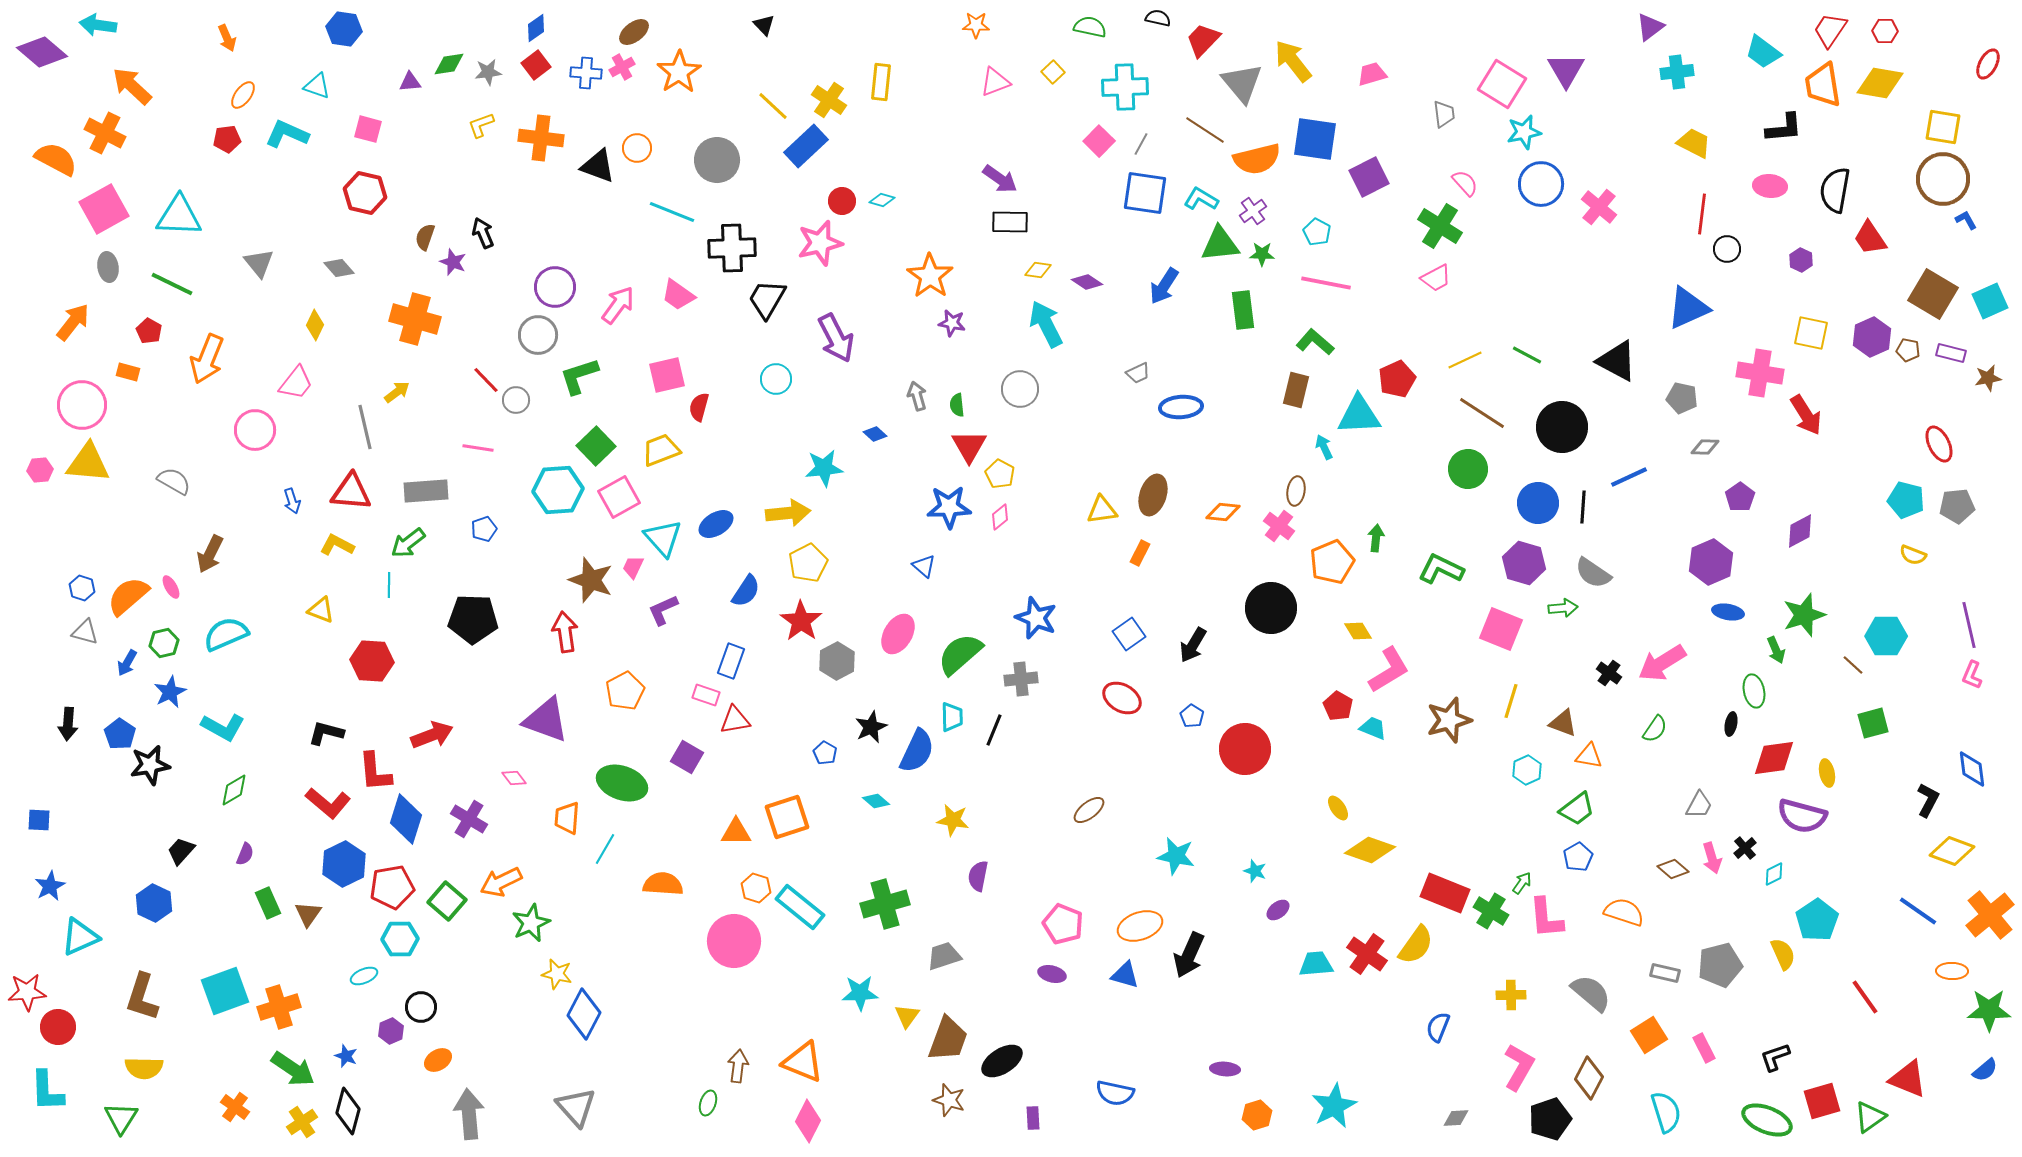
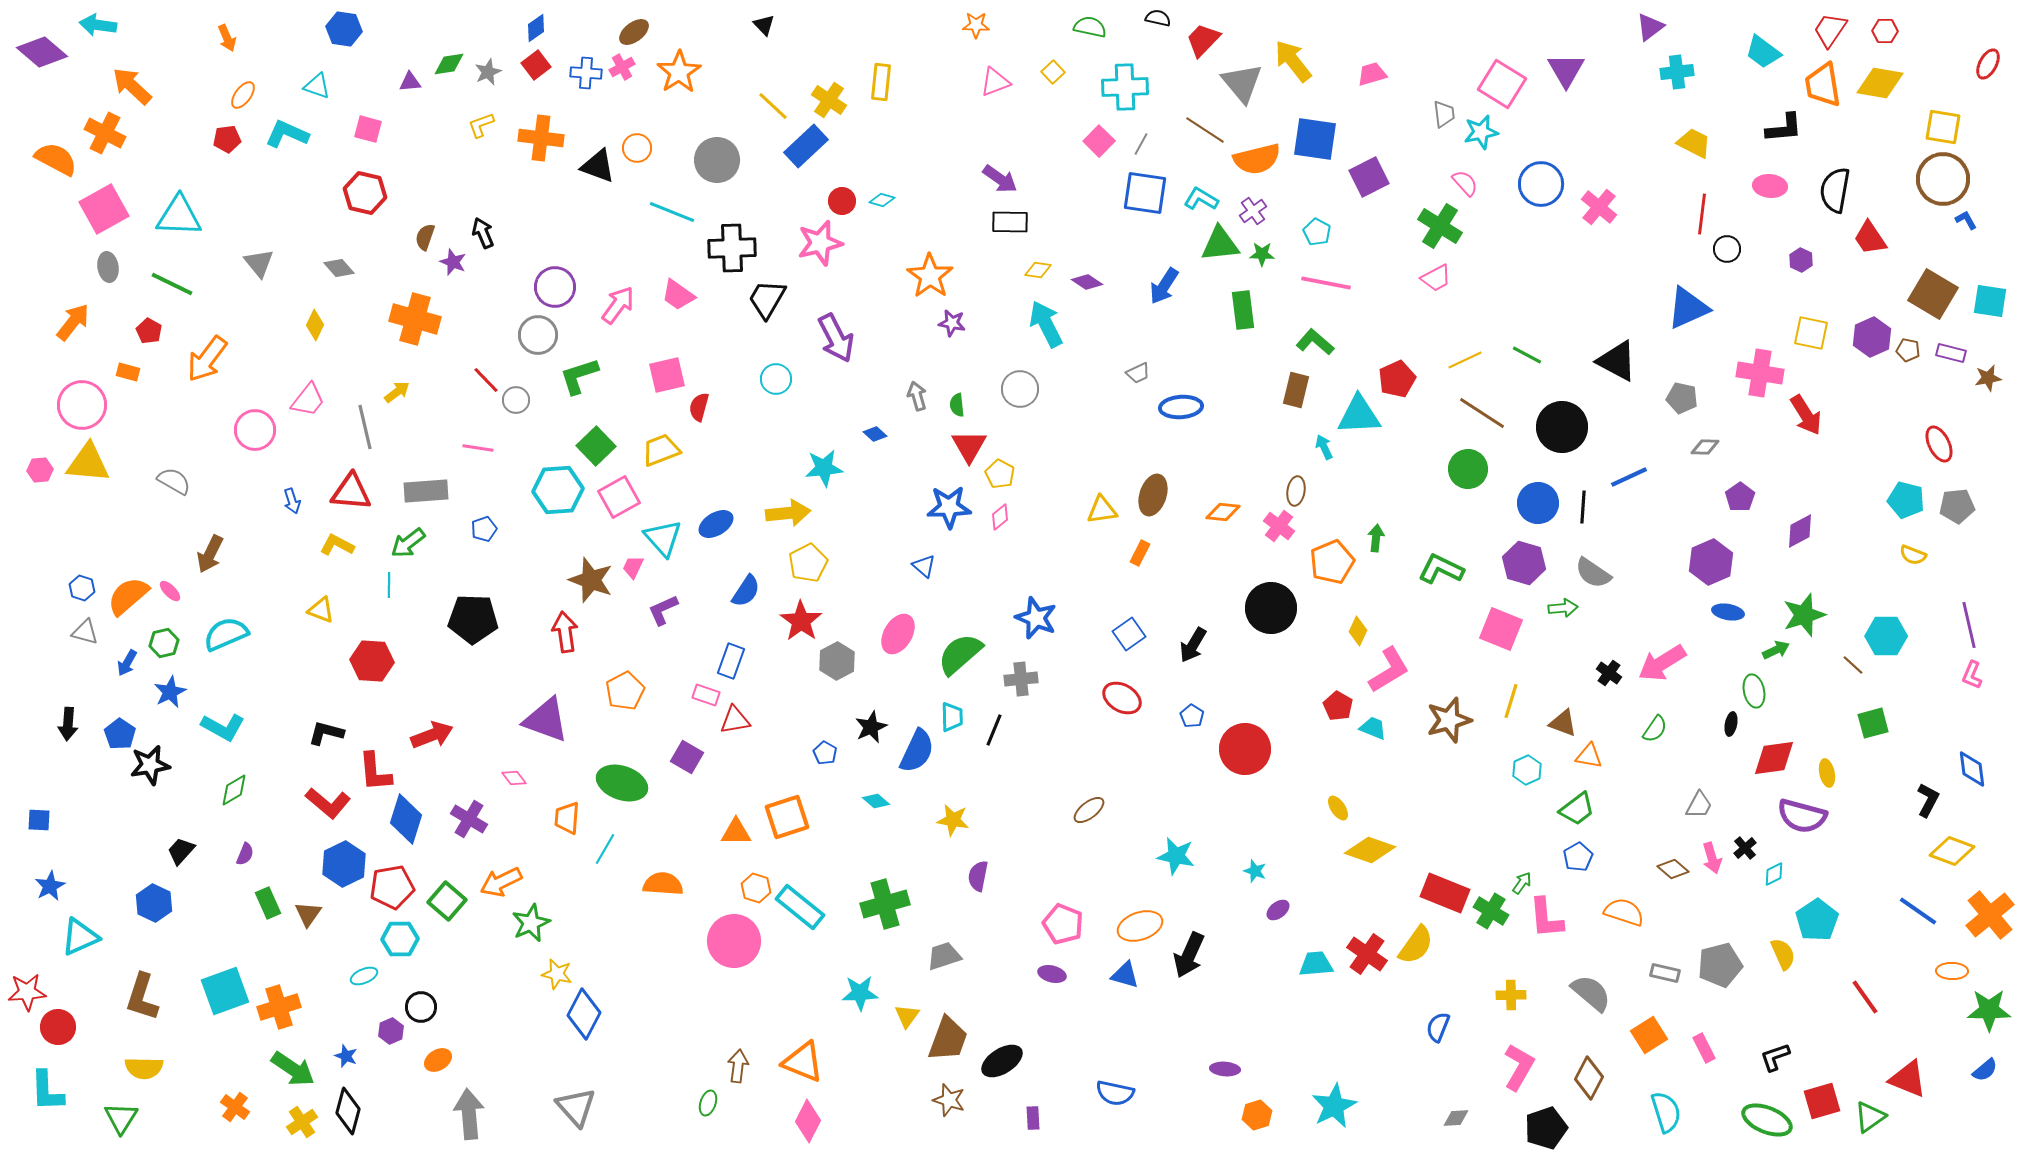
gray star at (488, 72): rotated 16 degrees counterclockwise
cyan star at (1524, 132): moved 43 px left
cyan square at (1990, 301): rotated 33 degrees clockwise
orange arrow at (207, 359): rotated 15 degrees clockwise
pink trapezoid at (296, 383): moved 12 px right, 17 px down
pink ellipse at (171, 587): moved 1 px left, 4 px down; rotated 15 degrees counterclockwise
yellow diamond at (1358, 631): rotated 56 degrees clockwise
green arrow at (1776, 650): rotated 92 degrees counterclockwise
black pentagon at (1550, 1119): moved 4 px left, 9 px down
